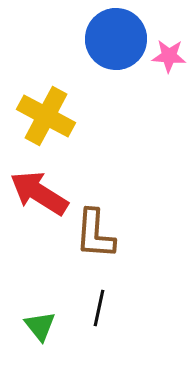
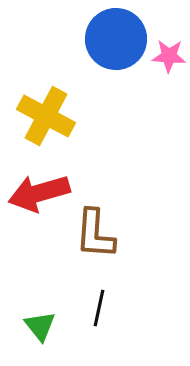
red arrow: rotated 48 degrees counterclockwise
